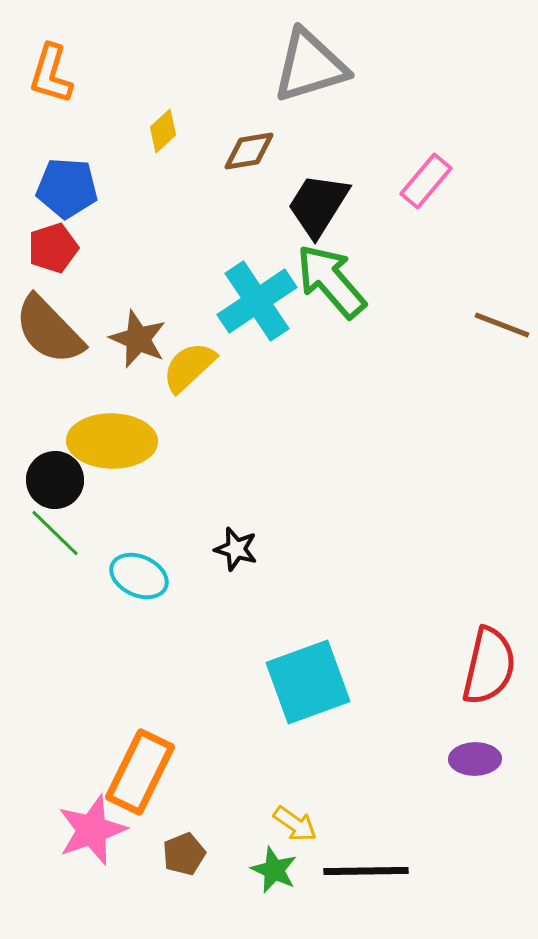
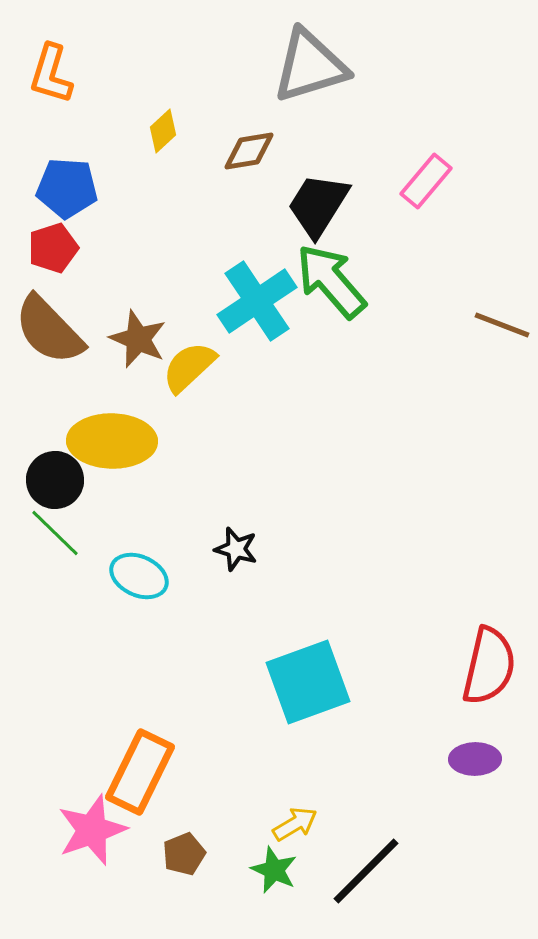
yellow arrow: rotated 66 degrees counterclockwise
black line: rotated 44 degrees counterclockwise
